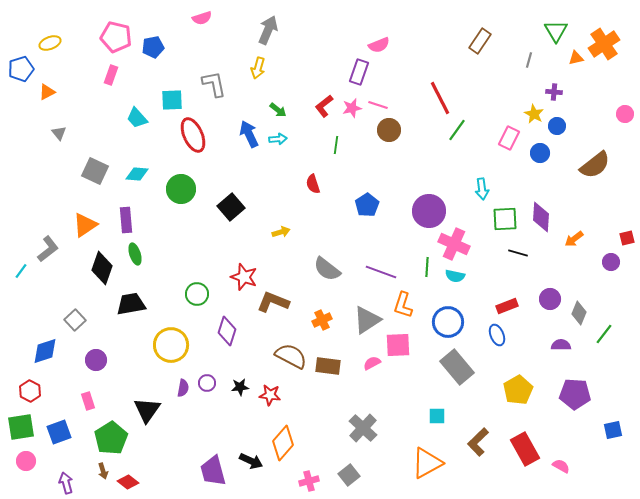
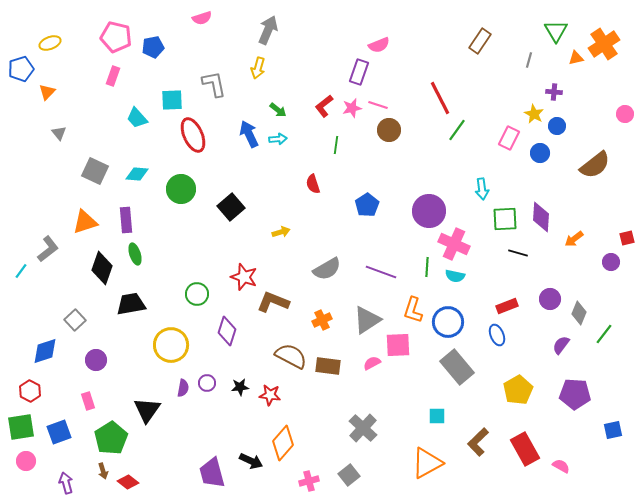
pink rectangle at (111, 75): moved 2 px right, 1 px down
orange triangle at (47, 92): rotated 18 degrees counterclockwise
orange triangle at (85, 225): moved 3 px up; rotated 16 degrees clockwise
gray semicircle at (327, 269): rotated 68 degrees counterclockwise
orange L-shape at (403, 305): moved 10 px right, 5 px down
purple semicircle at (561, 345): rotated 54 degrees counterclockwise
purple trapezoid at (213, 471): moved 1 px left, 2 px down
